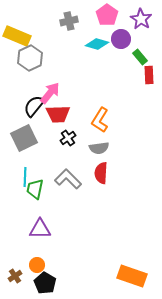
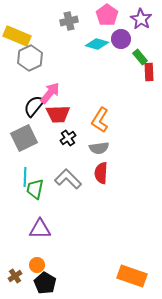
red rectangle: moved 3 px up
